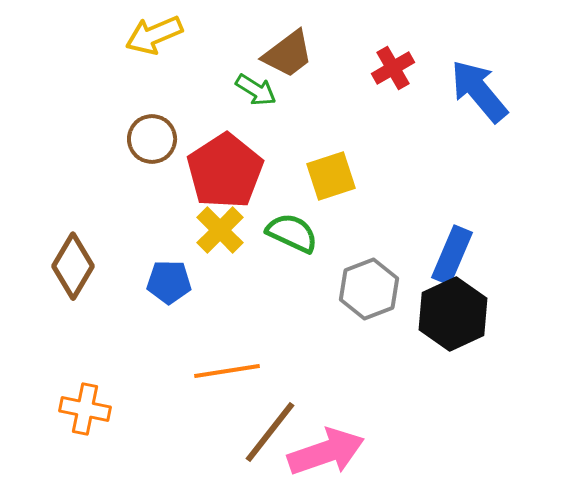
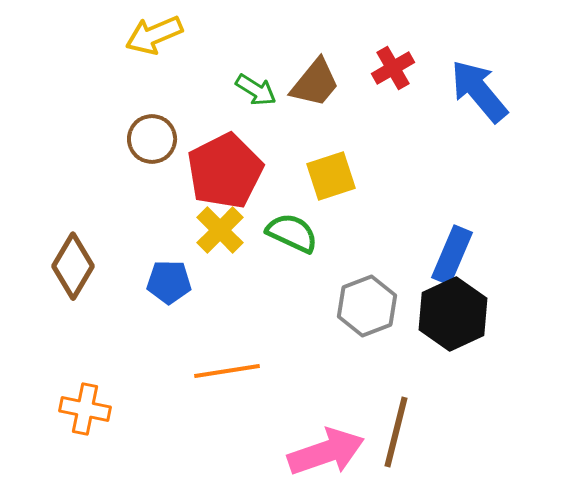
brown trapezoid: moved 27 px right, 29 px down; rotated 14 degrees counterclockwise
red pentagon: rotated 6 degrees clockwise
gray hexagon: moved 2 px left, 17 px down
brown line: moved 126 px right; rotated 24 degrees counterclockwise
